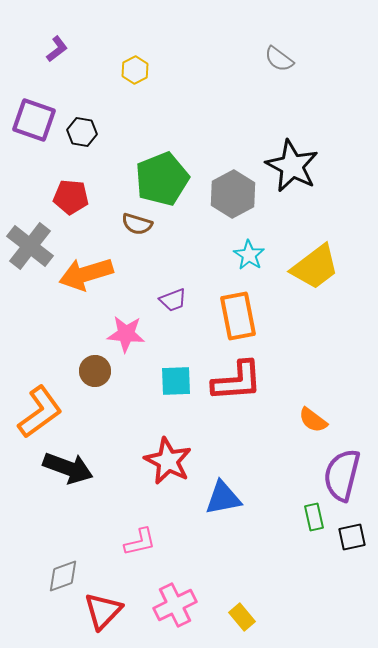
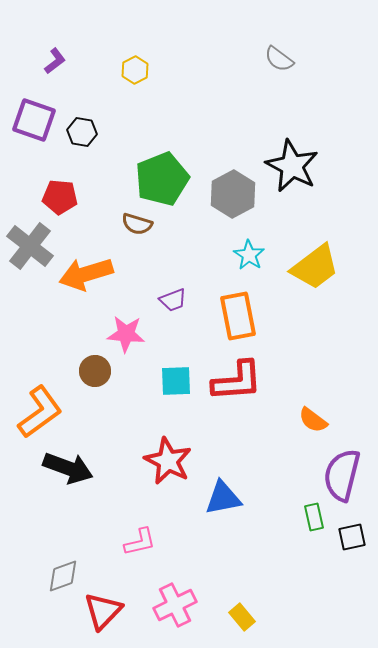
purple L-shape: moved 2 px left, 12 px down
red pentagon: moved 11 px left
